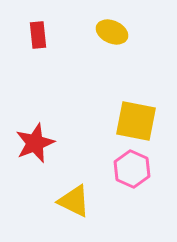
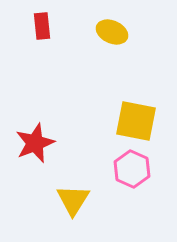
red rectangle: moved 4 px right, 9 px up
yellow triangle: moved 1 px left, 1 px up; rotated 36 degrees clockwise
